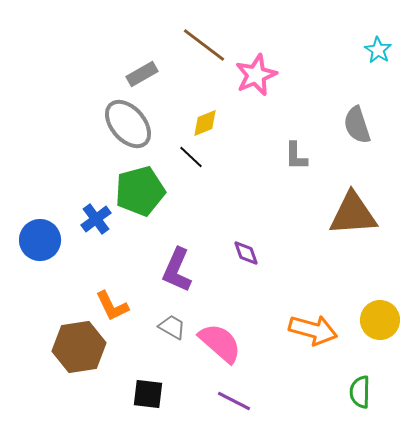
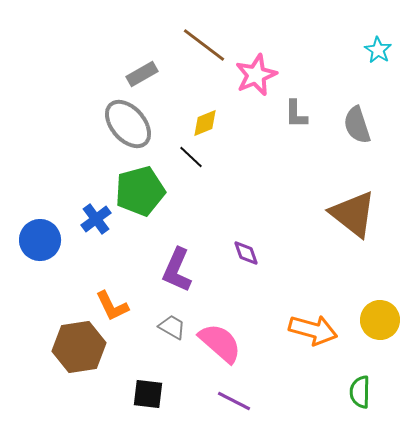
gray L-shape: moved 42 px up
brown triangle: rotated 42 degrees clockwise
